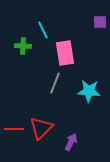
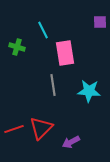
green cross: moved 6 px left, 1 px down; rotated 14 degrees clockwise
gray line: moved 2 px left, 2 px down; rotated 30 degrees counterclockwise
red line: rotated 18 degrees counterclockwise
purple arrow: rotated 144 degrees counterclockwise
